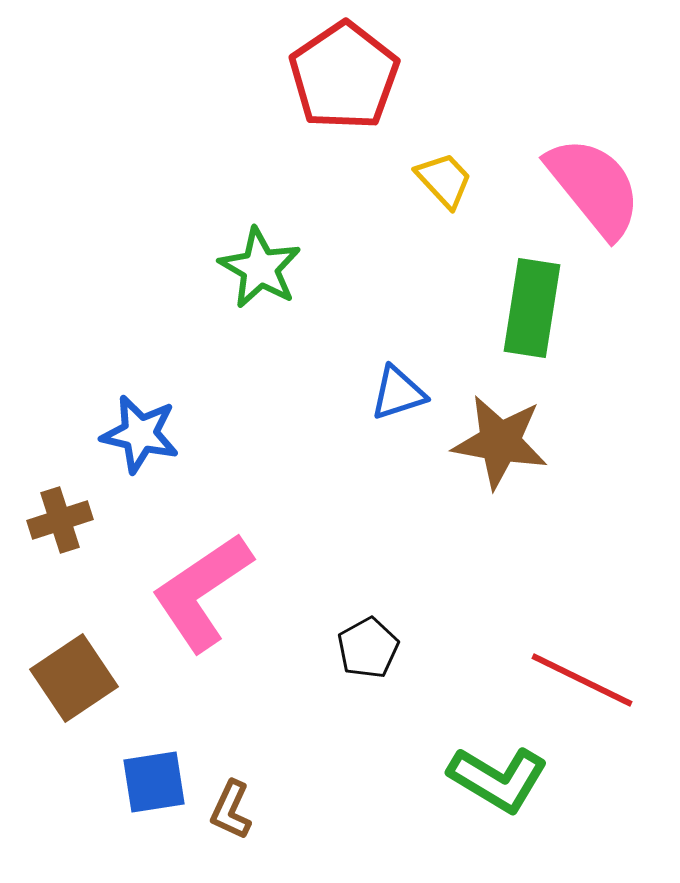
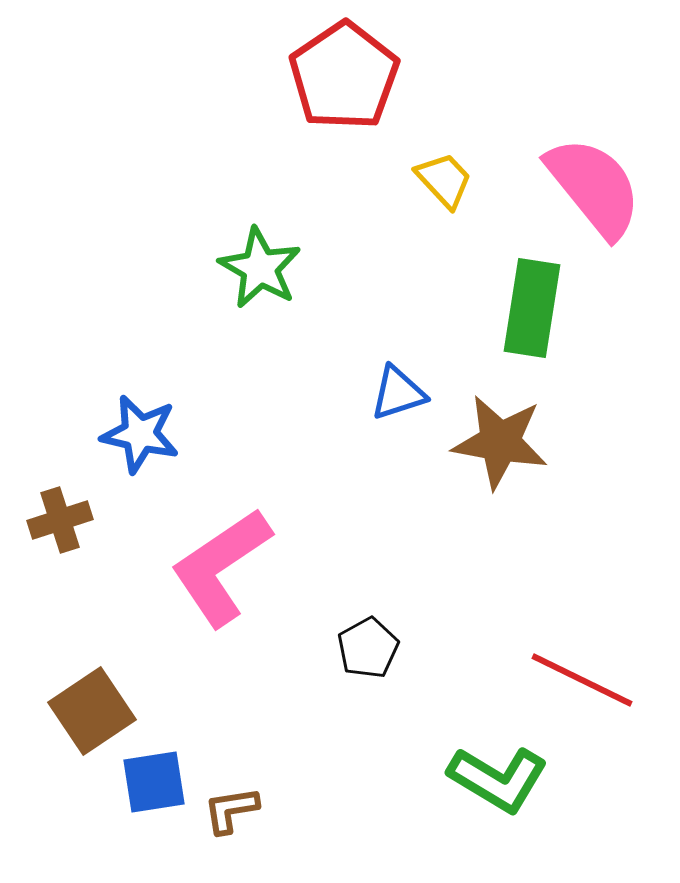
pink L-shape: moved 19 px right, 25 px up
brown square: moved 18 px right, 33 px down
brown L-shape: rotated 56 degrees clockwise
